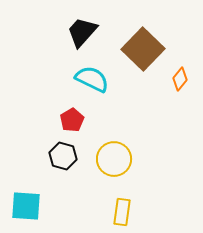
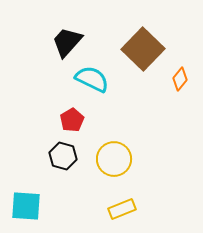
black trapezoid: moved 15 px left, 10 px down
yellow rectangle: moved 3 px up; rotated 60 degrees clockwise
